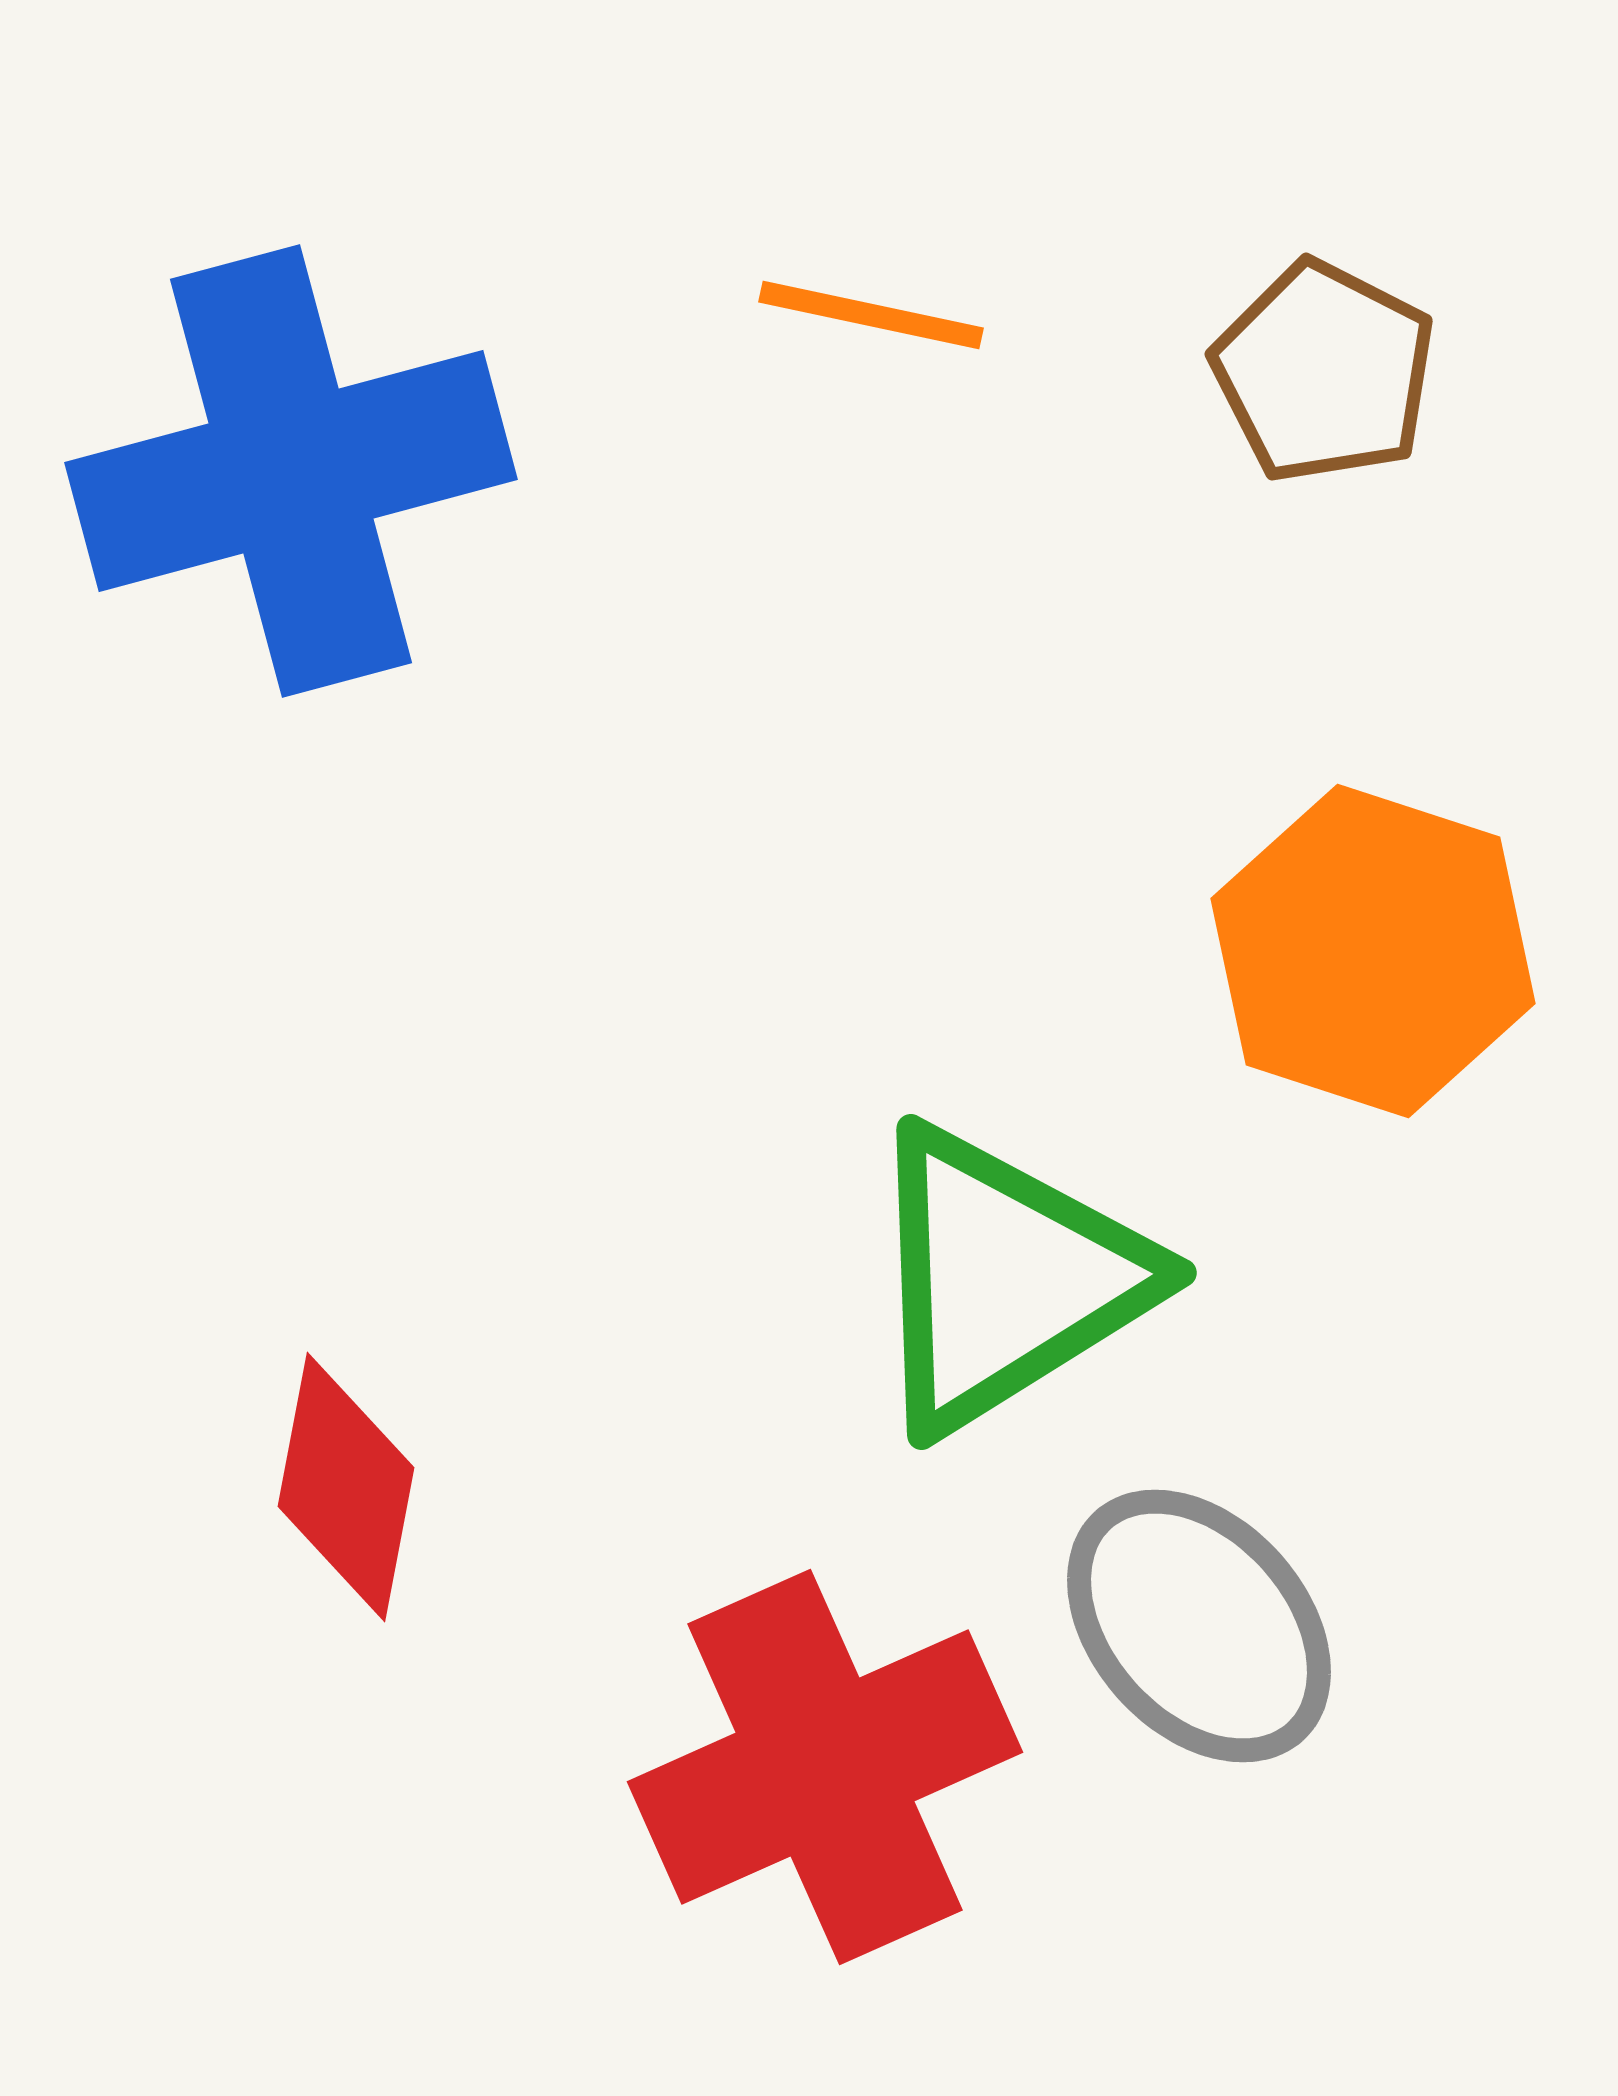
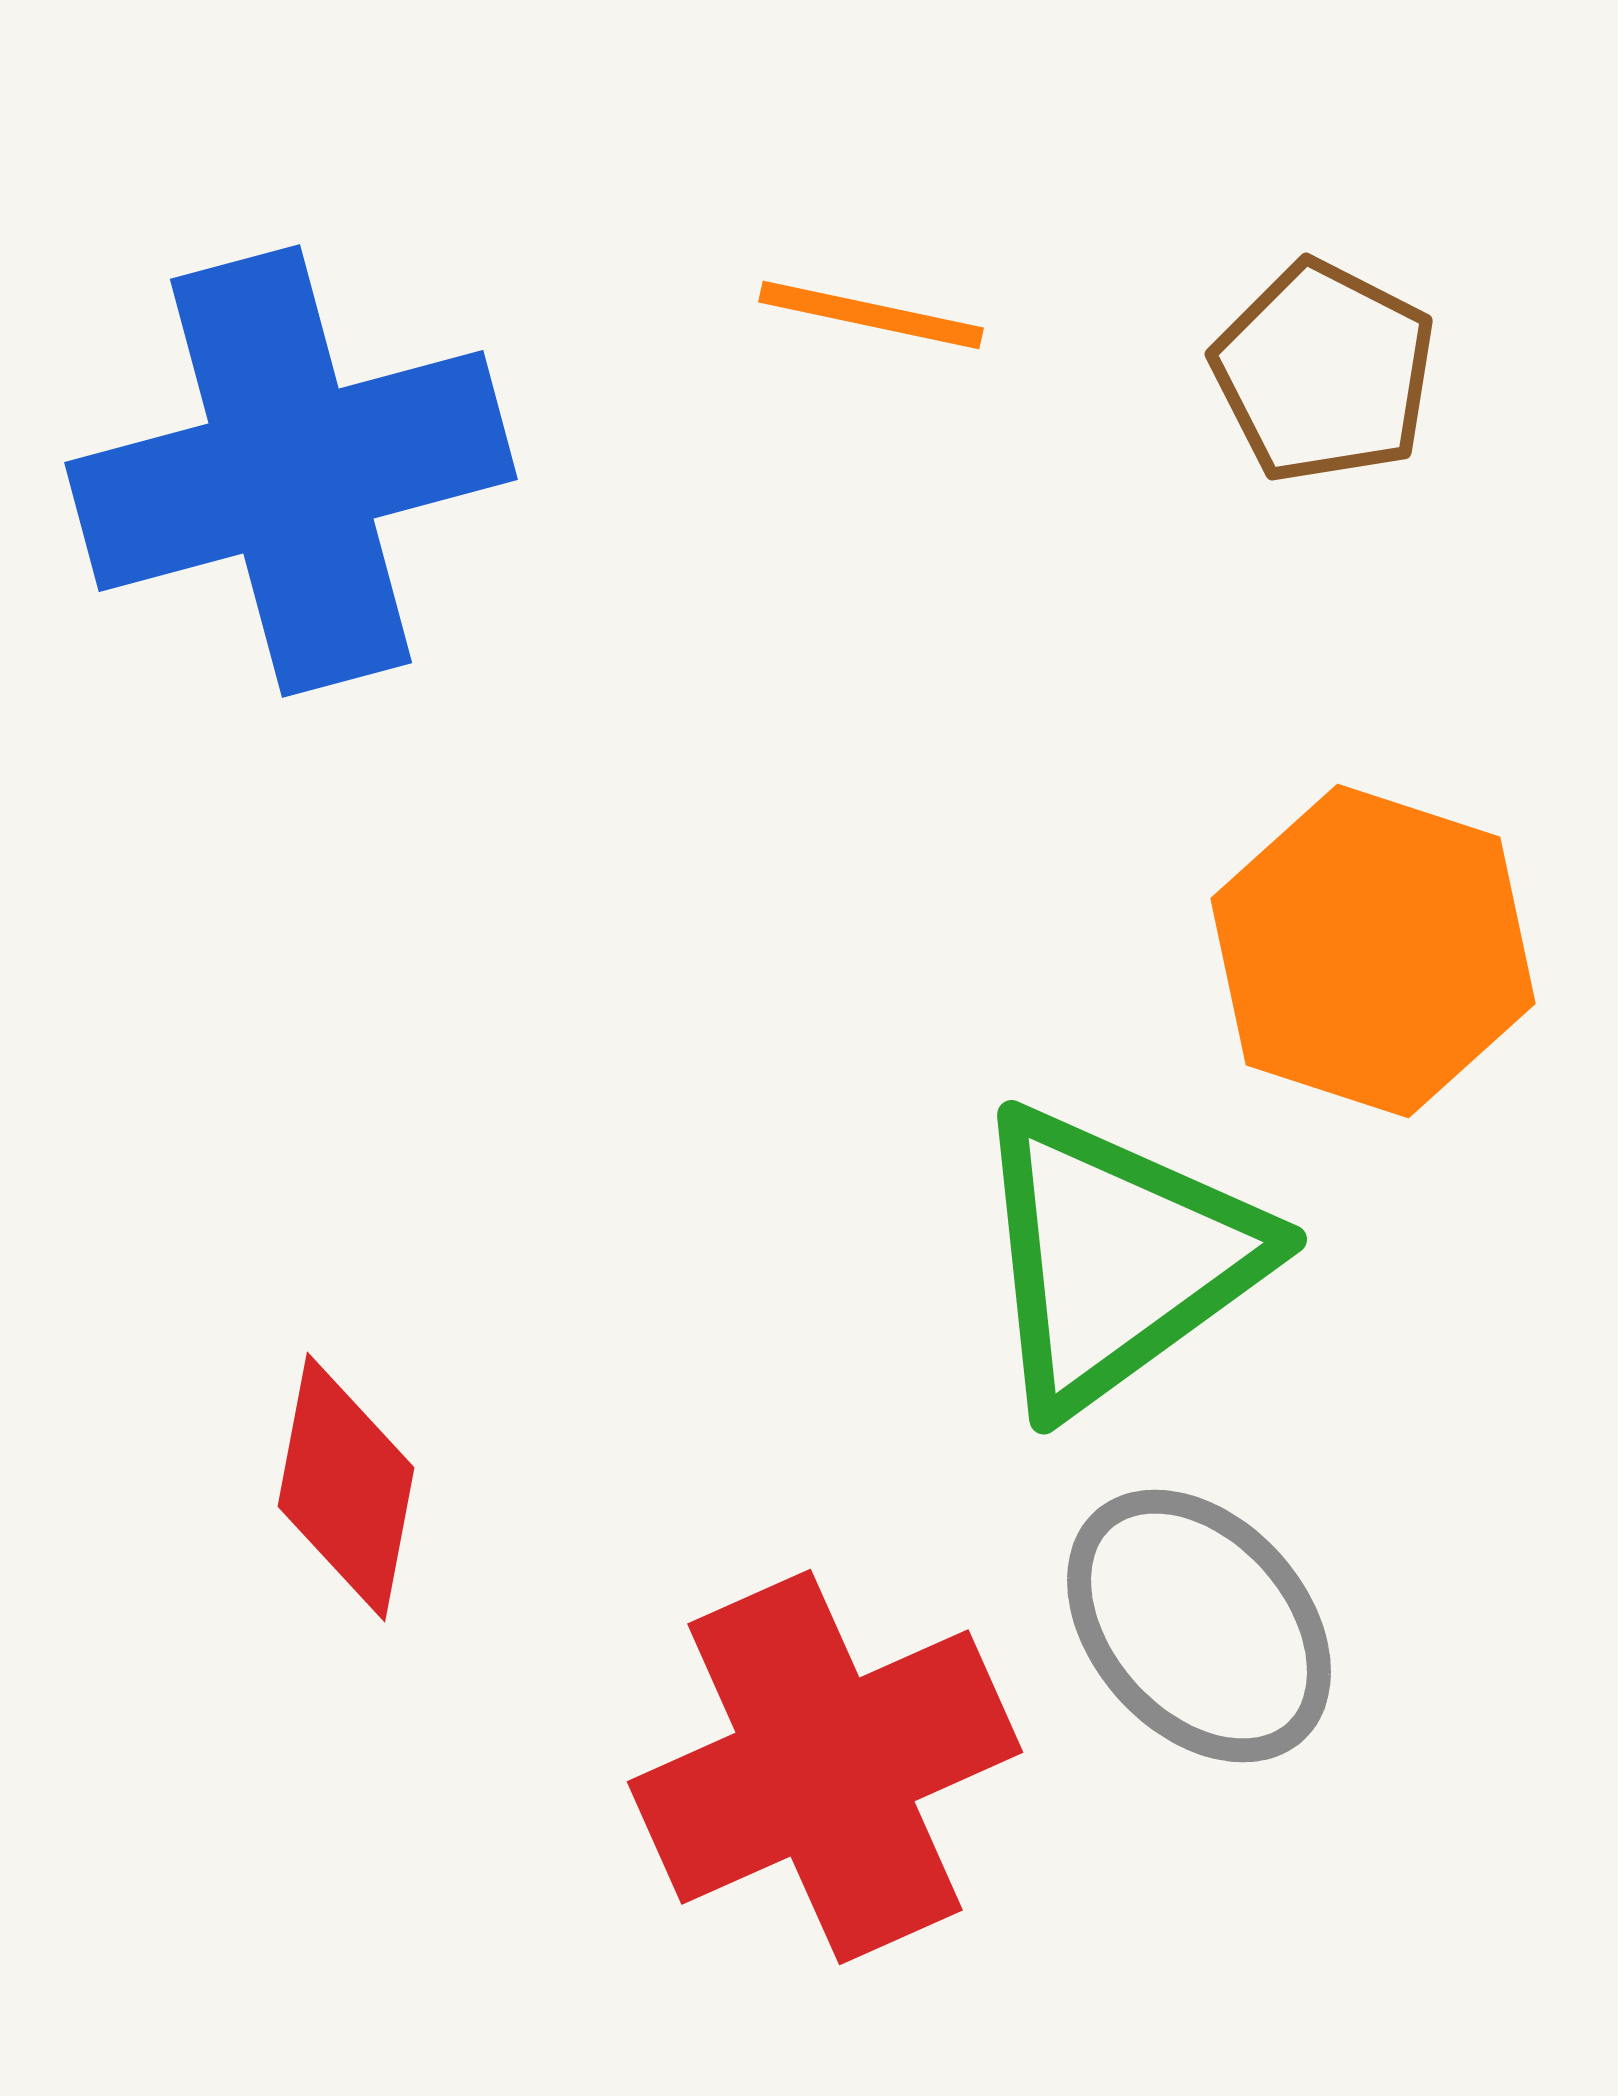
green triangle: moved 111 px right, 21 px up; rotated 4 degrees counterclockwise
